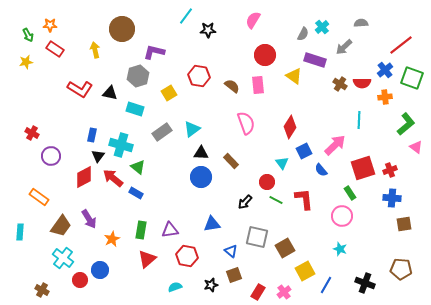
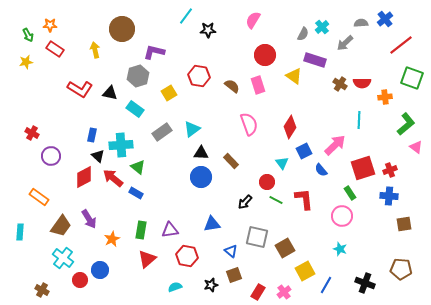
gray arrow at (344, 47): moved 1 px right, 4 px up
blue cross at (385, 70): moved 51 px up
pink rectangle at (258, 85): rotated 12 degrees counterclockwise
cyan rectangle at (135, 109): rotated 18 degrees clockwise
pink semicircle at (246, 123): moved 3 px right, 1 px down
cyan cross at (121, 145): rotated 20 degrees counterclockwise
black triangle at (98, 156): rotated 24 degrees counterclockwise
blue cross at (392, 198): moved 3 px left, 2 px up
